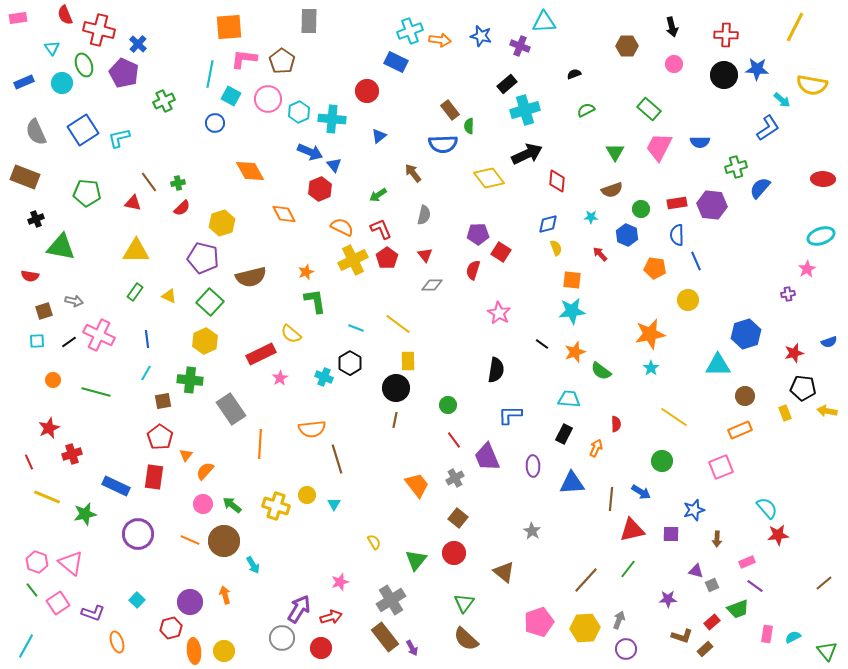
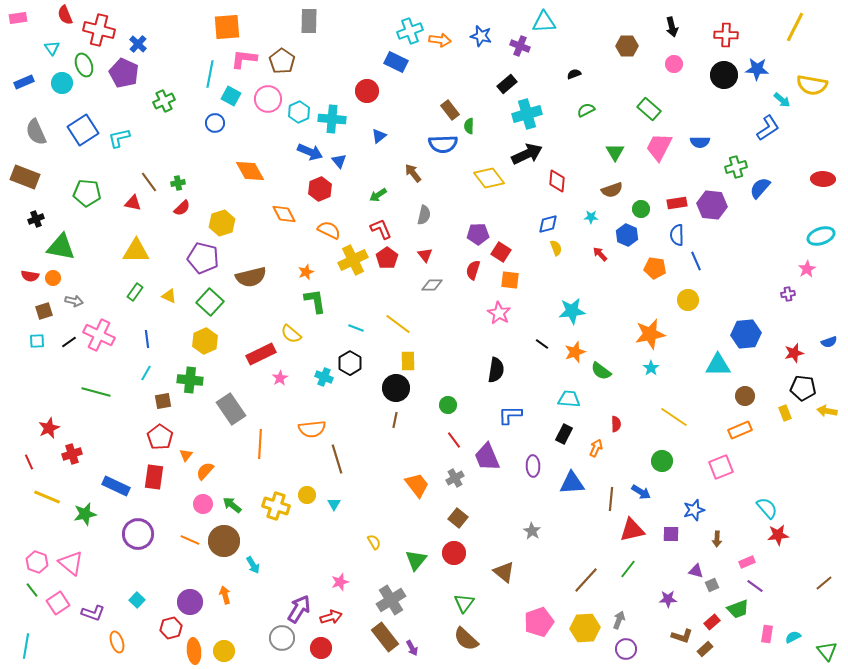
orange square at (229, 27): moved 2 px left
cyan cross at (525, 110): moved 2 px right, 4 px down
blue triangle at (334, 165): moved 5 px right, 4 px up
orange semicircle at (342, 227): moved 13 px left, 3 px down
orange square at (572, 280): moved 62 px left
blue hexagon at (746, 334): rotated 12 degrees clockwise
orange circle at (53, 380): moved 102 px up
cyan line at (26, 646): rotated 20 degrees counterclockwise
